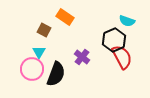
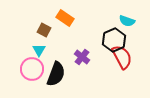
orange rectangle: moved 1 px down
cyan triangle: moved 2 px up
